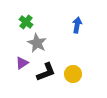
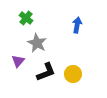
green cross: moved 4 px up
purple triangle: moved 4 px left, 2 px up; rotated 16 degrees counterclockwise
